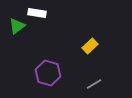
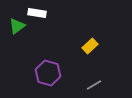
gray line: moved 1 px down
